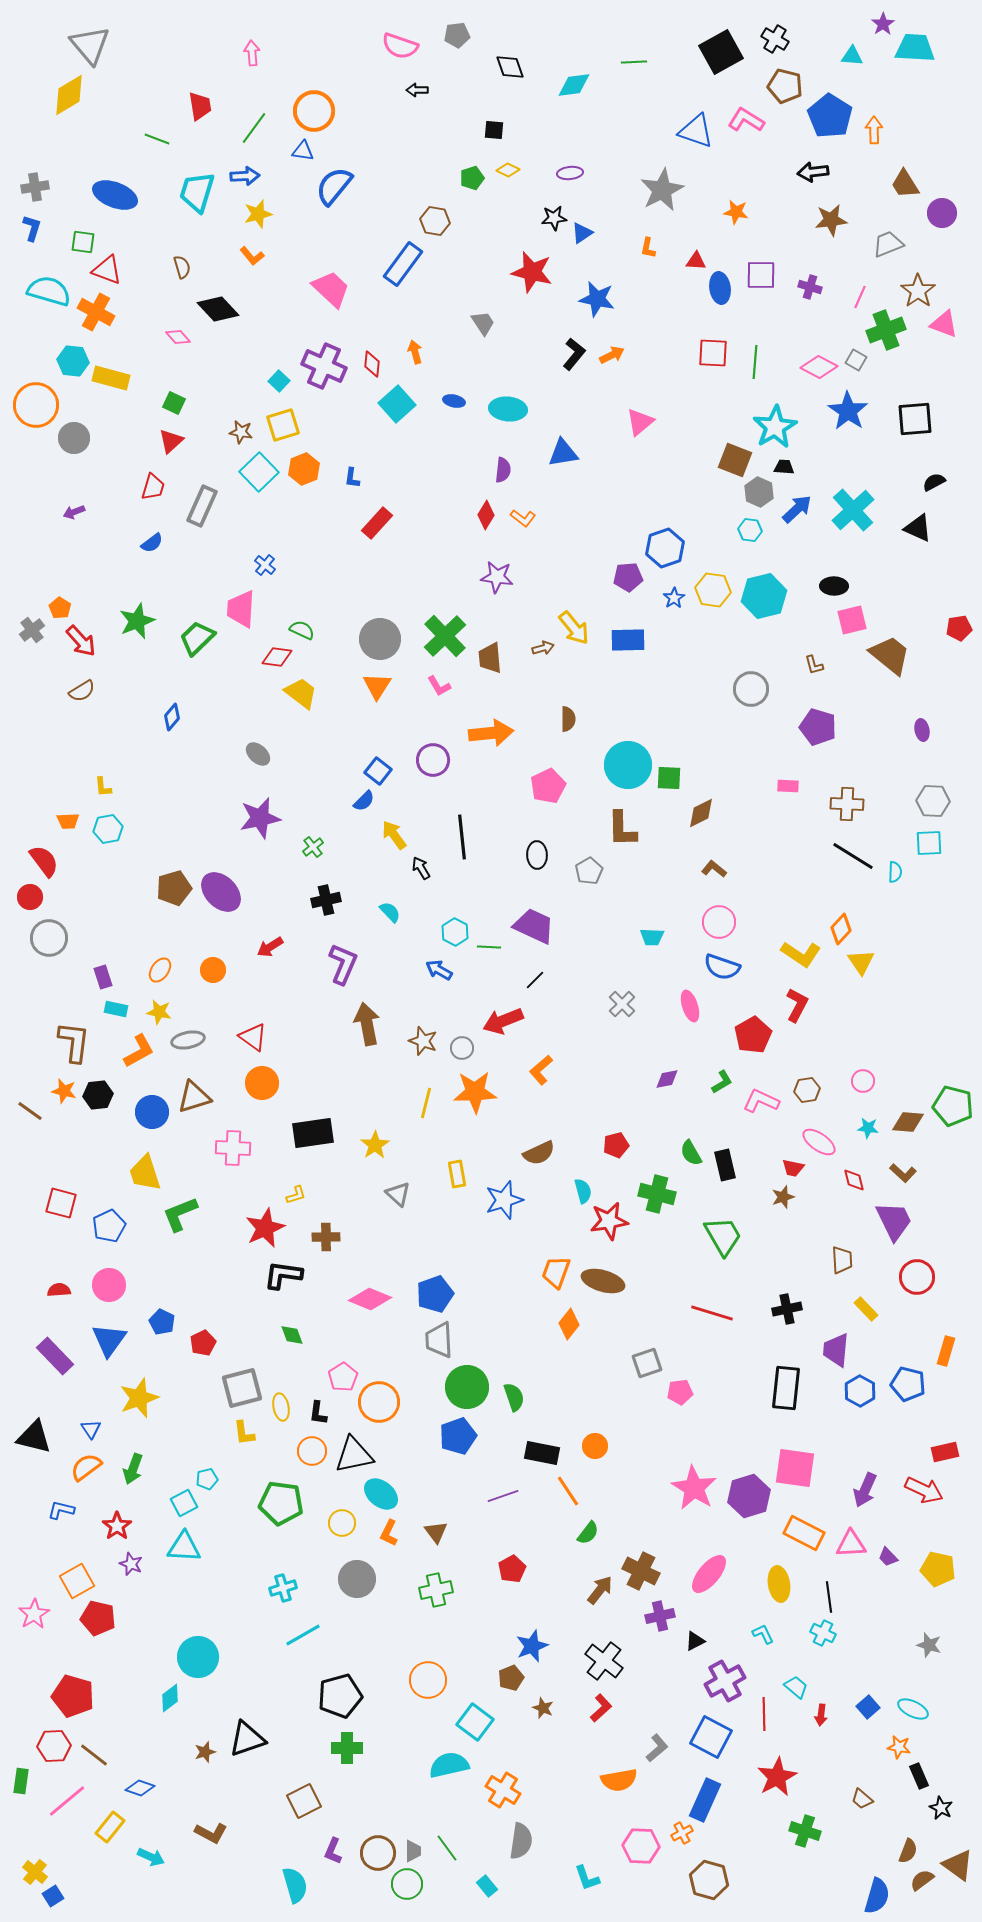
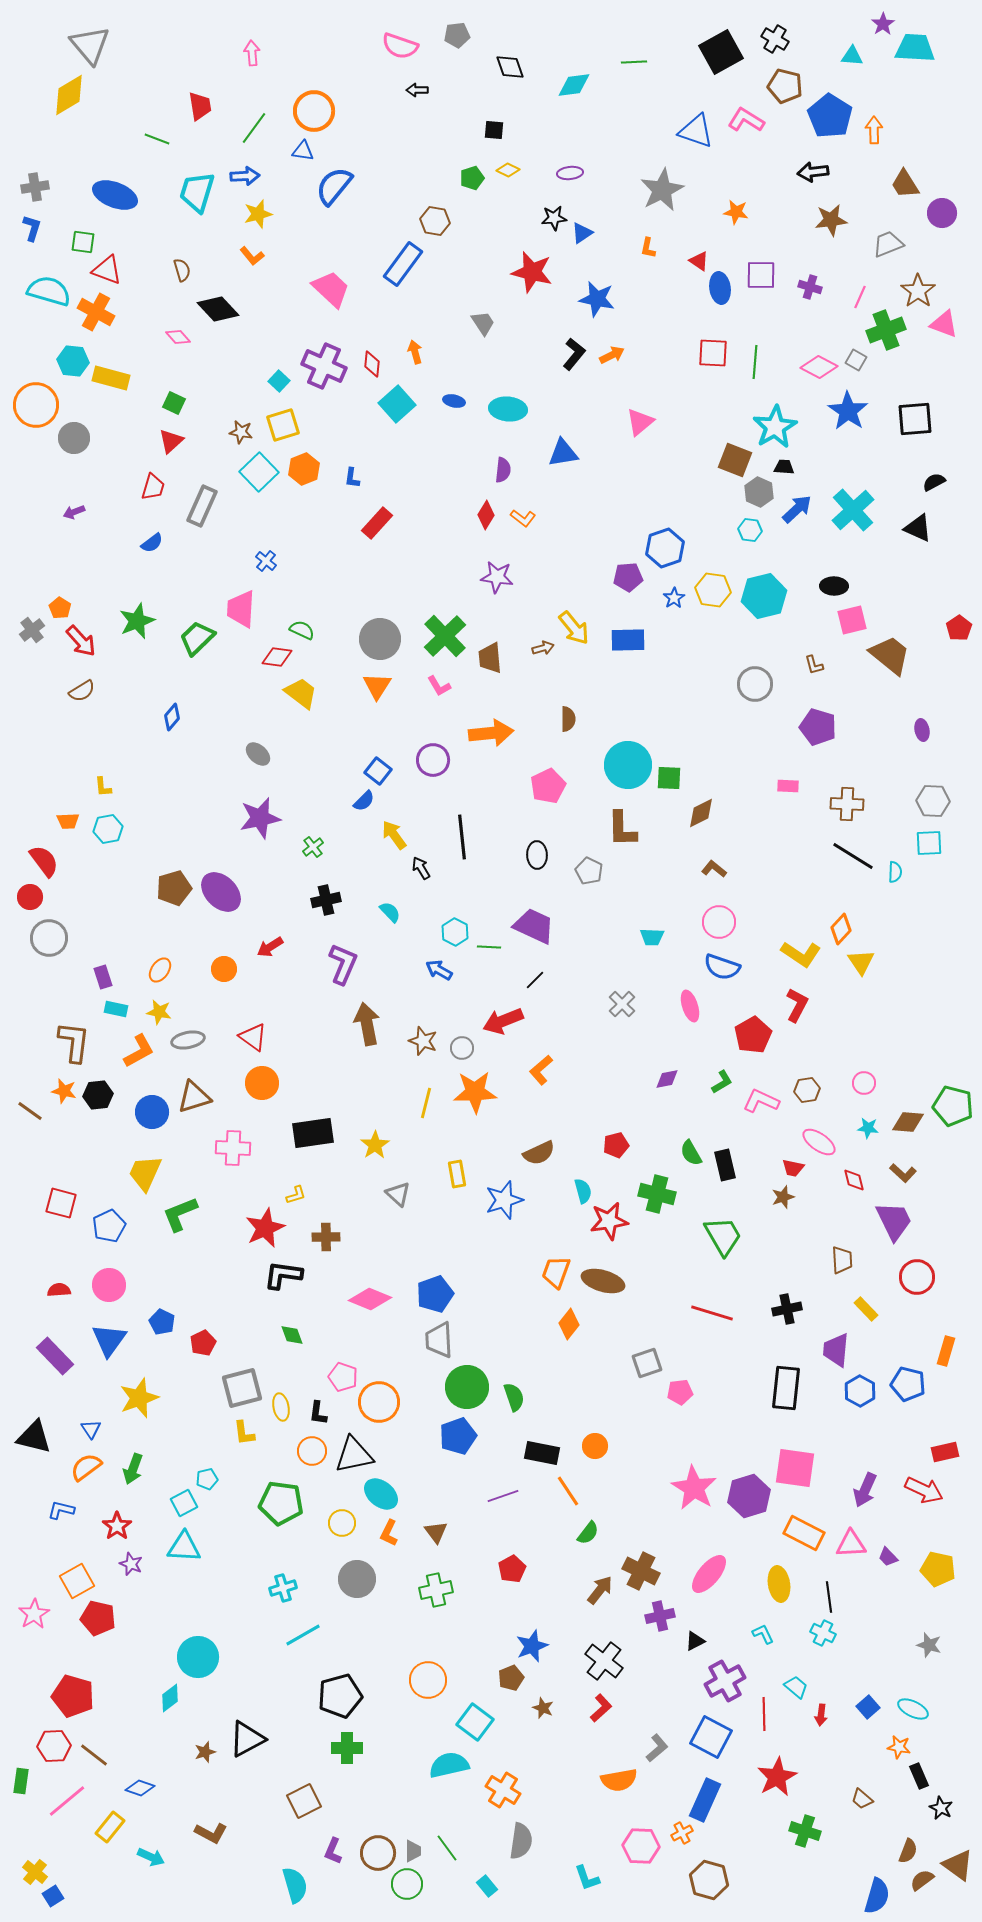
red triangle at (696, 261): moved 3 px right; rotated 30 degrees clockwise
brown semicircle at (182, 267): moved 3 px down
blue cross at (265, 565): moved 1 px right, 4 px up
red pentagon at (959, 628): rotated 25 degrees counterclockwise
gray circle at (751, 689): moved 4 px right, 5 px up
gray pentagon at (589, 871): rotated 16 degrees counterclockwise
orange circle at (213, 970): moved 11 px right, 1 px up
pink circle at (863, 1081): moved 1 px right, 2 px down
yellow trapezoid at (145, 1173): rotated 42 degrees clockwise
pink pentagon at (343, 1377): rotated 20 degrees counterclockwise
black triangle at (247, 1739): rotated 9 degrees counterclockwise
